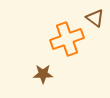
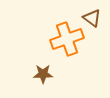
brown triangle: moved 3 px left
